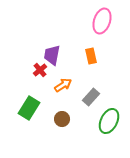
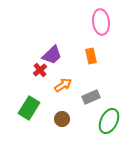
pink ellipse: moved 1 px left, 1 px down; rotated 25 degrees counterclockwise
purple trapezoid: rotated 145 degrees counterclockwise
gray rectangle: rotated 24 degrees clockwise
